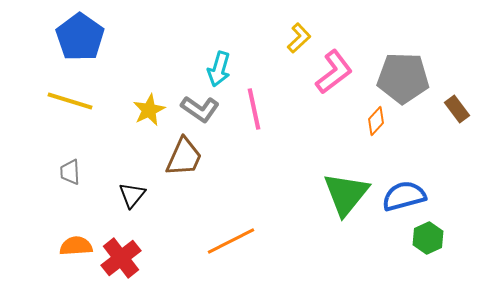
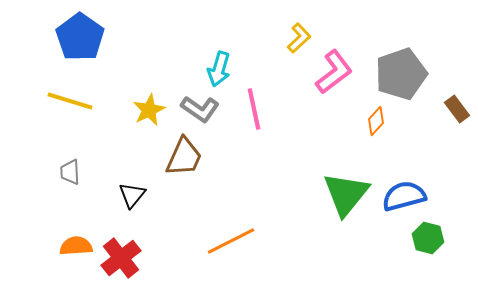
gray pentagon: moved 2 px left, 4 px up; rotated 21 degrees counterclockwise
green hexagon: rotated 20 degrees counterclockwise
